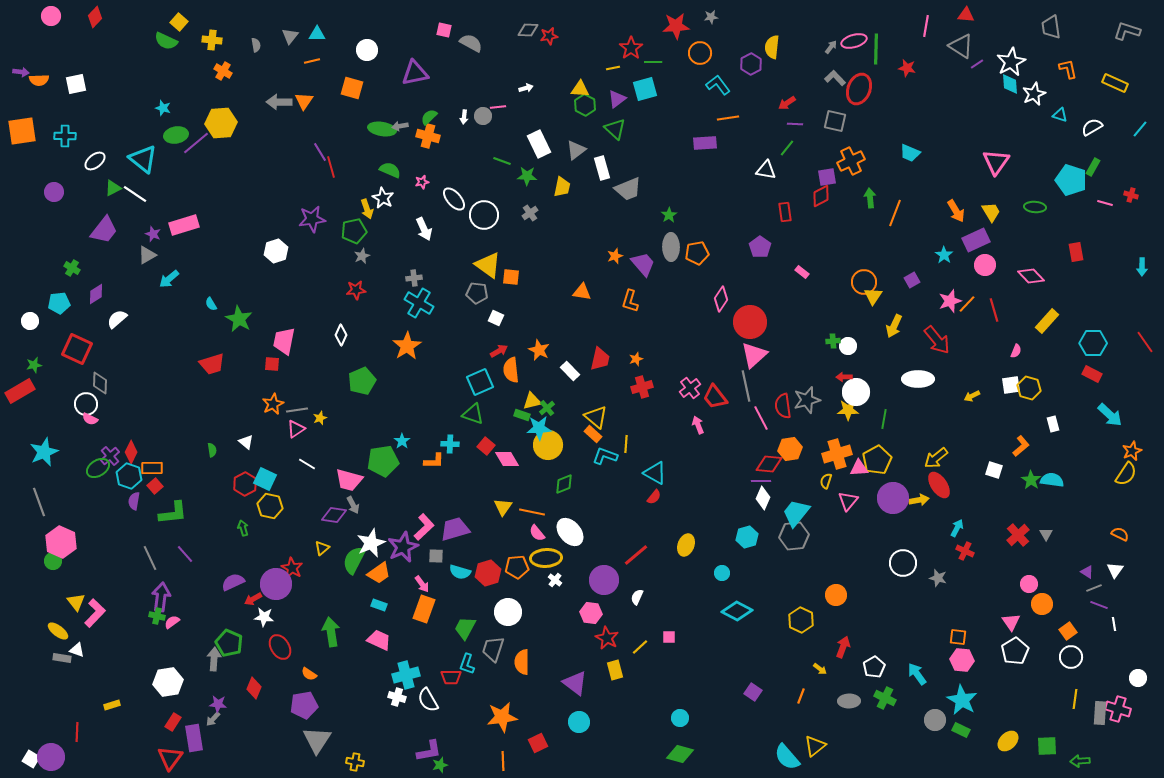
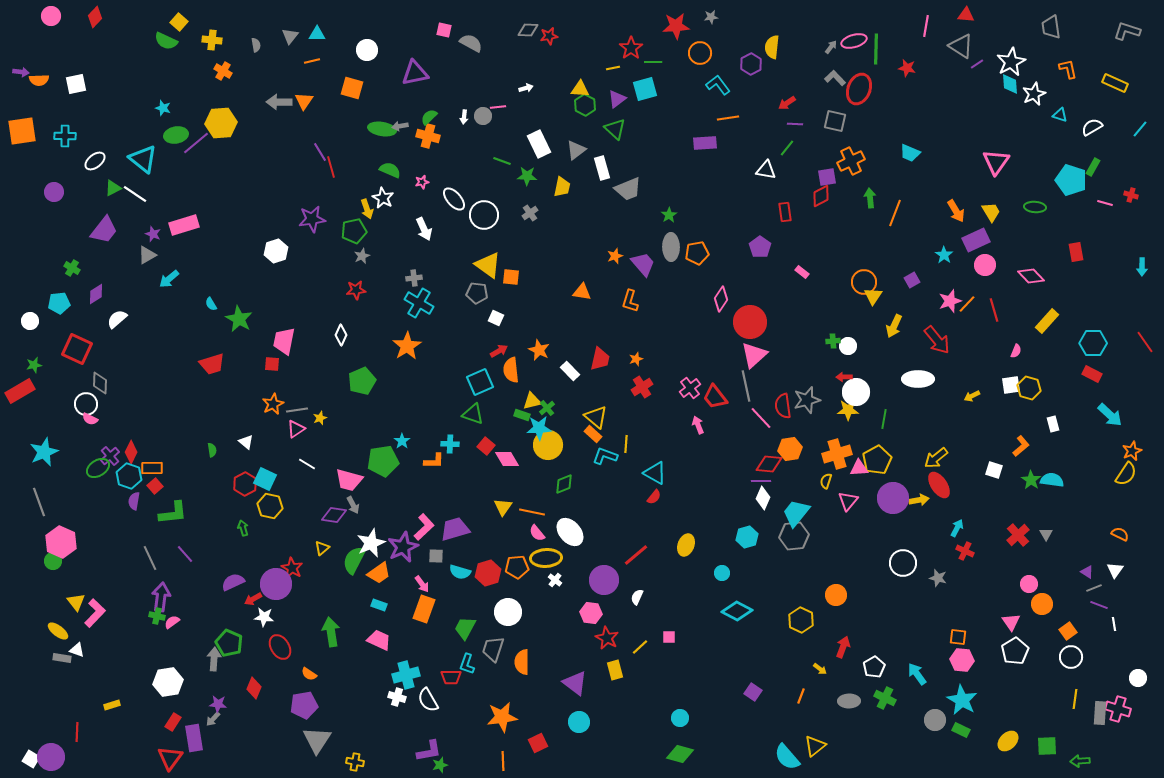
red cross at (642, 387): rotated 15 degrees counterclockwise
pink line at (761, 418): rotated 15 degrees counterclockwise
